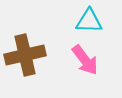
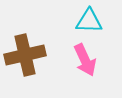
pink arrow: rotated 12 degrees clockwise
